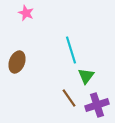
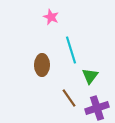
pink star: moved 25 px right, 4 px down
brown ellipse: moved 25 px right, 3 px down; rotated 20 degrees counterclockwise
green triangle: moved 4 px right
purple cross: moved 3 px down
